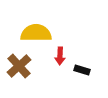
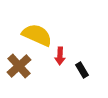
yellow semicircle: moved 1 px right, 2 px down; rotated 24 degrees clockwise
black rectangle: rotated 42 degrees clockwise
